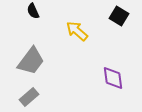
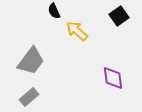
black semicircle: moved 21 px right
black square: rotated 24 degrees clockwise
